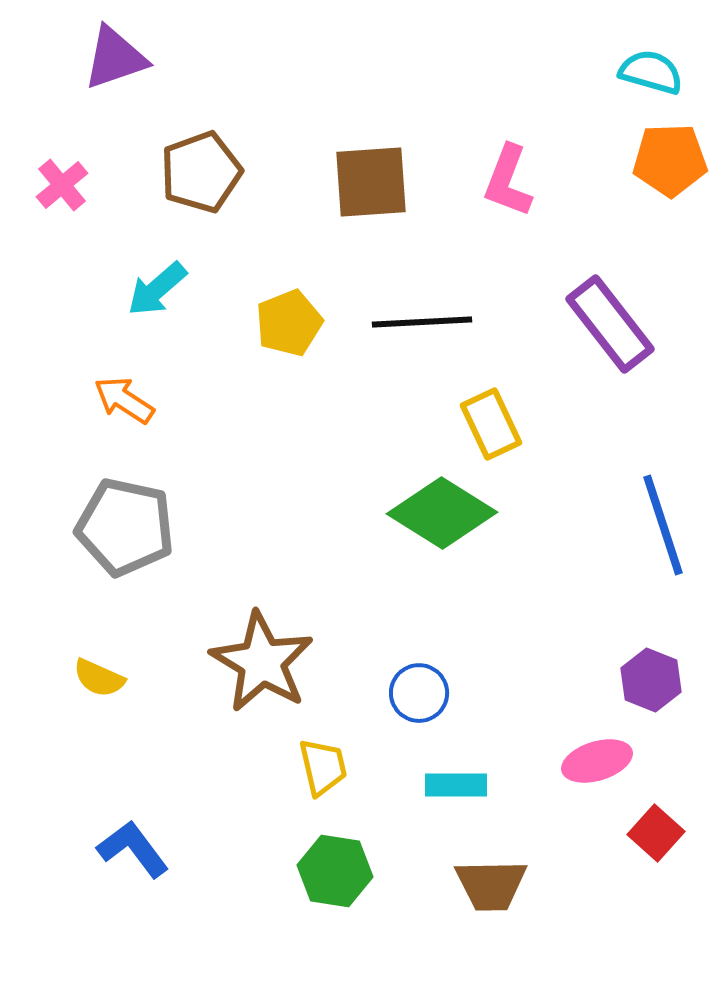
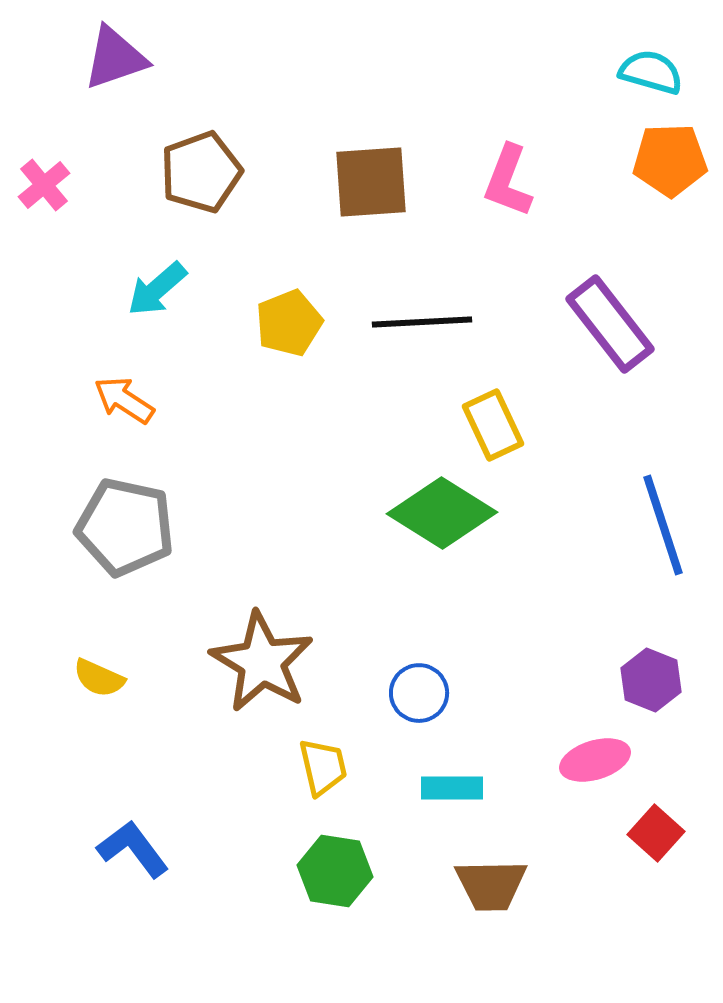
pink cross: moved 18 px left
yellow rectangle: moved 2 px right, 1 px down
pink ellipse: moved 2 px left, 1 px up
cyan rectangle: moved 4 px left, 3 px down
